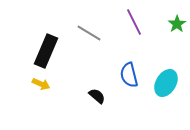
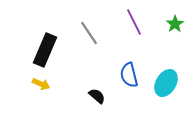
green star: moved 2 px left
gray line: rotated 25 degrees clockwise
black rectangle: moved 1 px left, 1 px up
